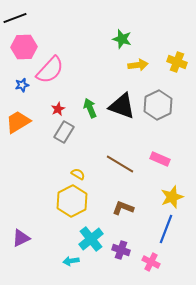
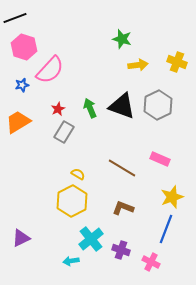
pink hexagon: rotated 20 degrees clockwise
brown line: moved 2 px right, 4 px down
